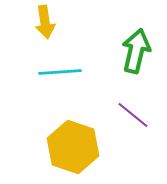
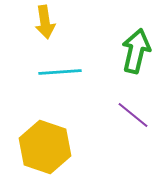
yellow hexagon: moved 28 px left
